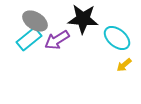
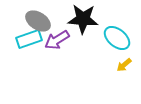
gray ellipse: moved 3 px right
cyan rectangle: rotated 20 degrees clockwise
